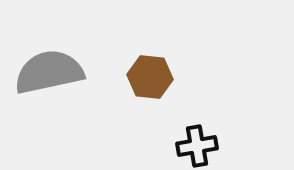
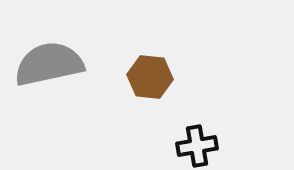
gray semicircle: moved 8 px up
